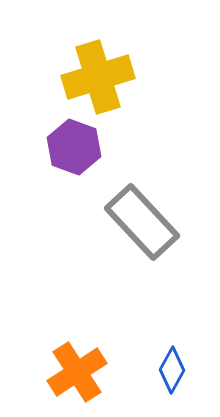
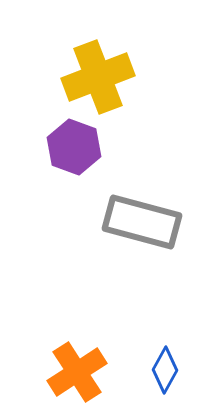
yellow cross: rotated 4 degrees counterclockwise
gray rectangle: rotated 32 degrees counterclockwise
blue diamond: moved 7 px left
